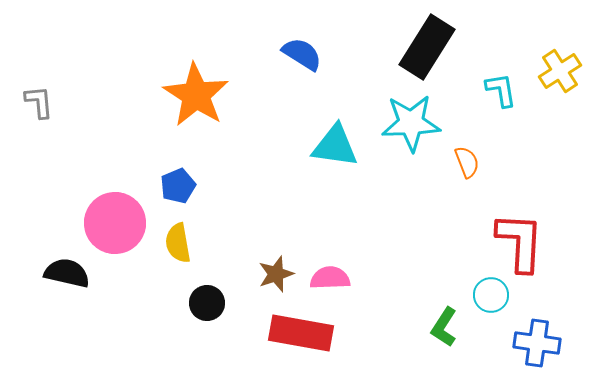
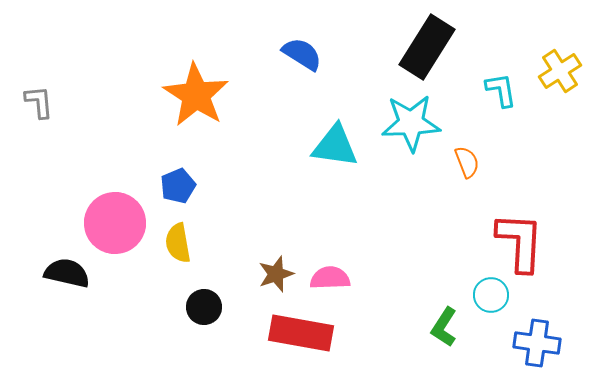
black circle: moved 3 px left, 4 px down
